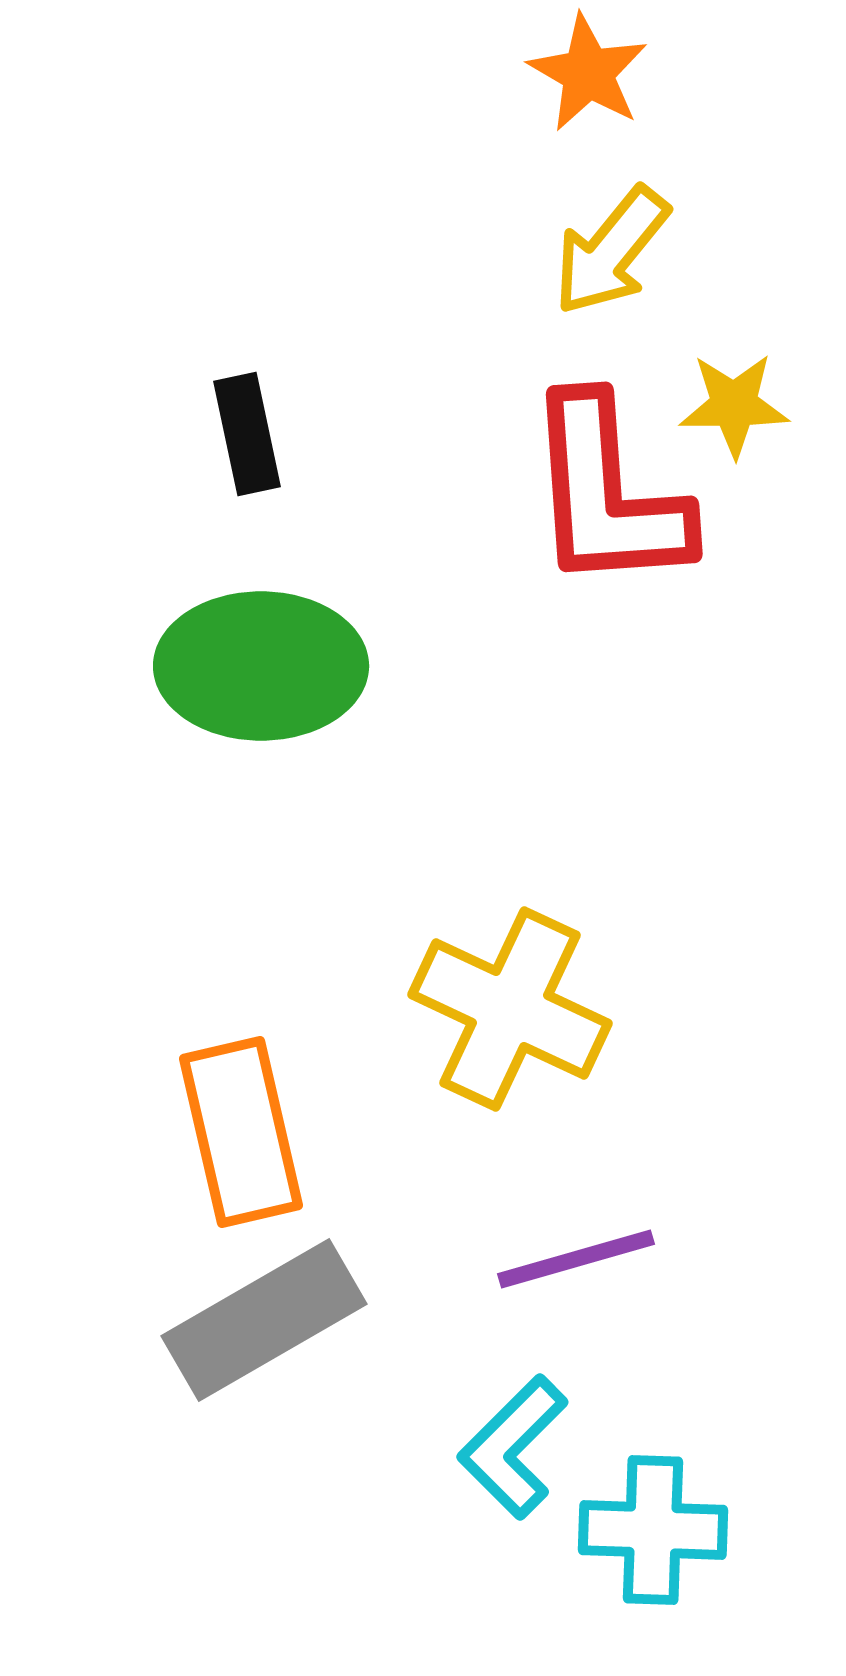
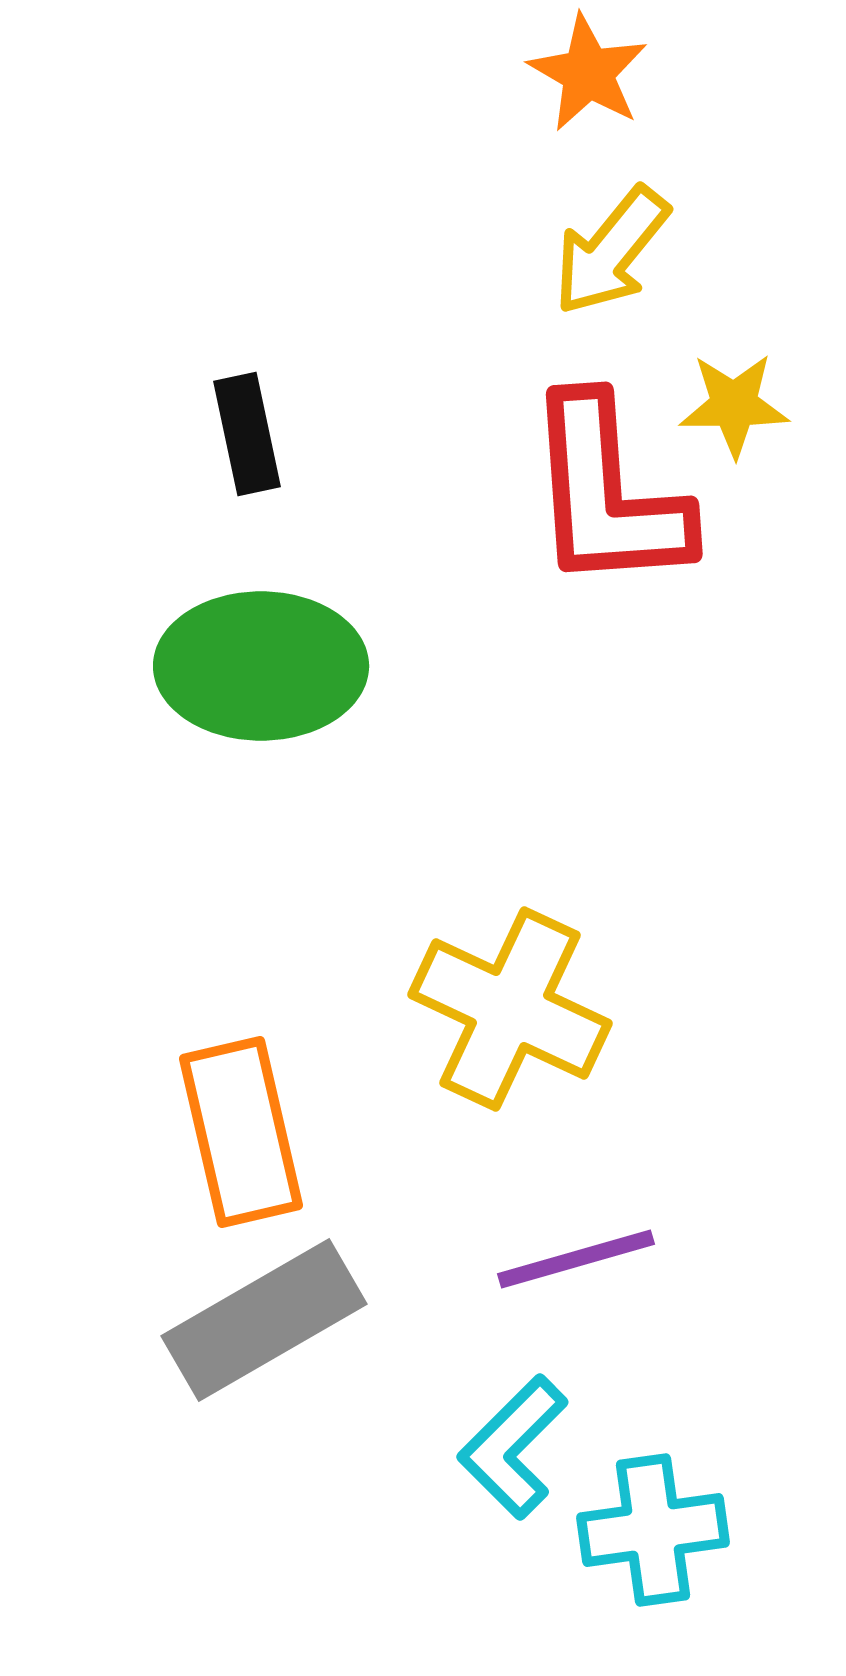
cyan cross: rotated 10 degrees counterclockwise
